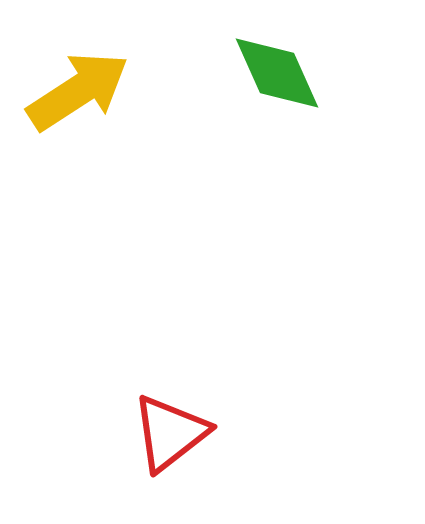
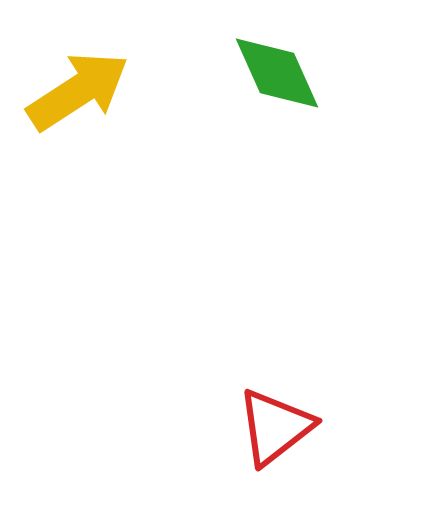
red triangle: moved 105 px right, 6 px up
